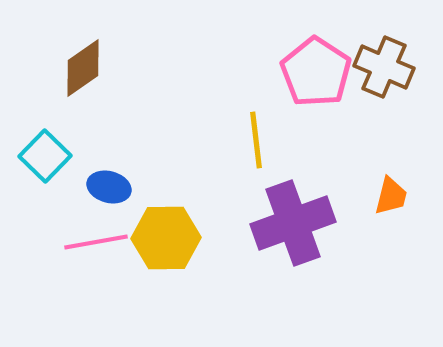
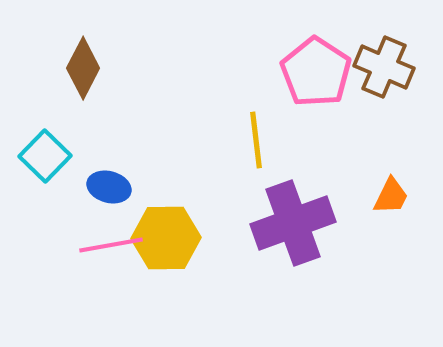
brown diamond: rotated 28 degrees counterclockwise
orange trapezoid: rotated 12 degrees clockwise
pink line: moved 15 px right, 3 px down
